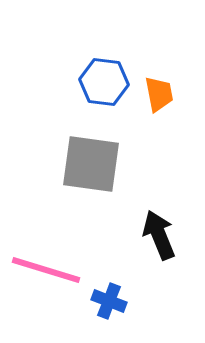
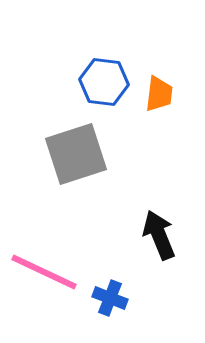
orange trapezoid: rotated 18 degrees clockwise
gray square: moved 15 px left, 10 px up; rotated 26 degrees counterclockwise
pink line: moved 2 px left, 2 px down; rotated 8 degrees clockwise
blue cross: moved 1 px right, 3 px up
